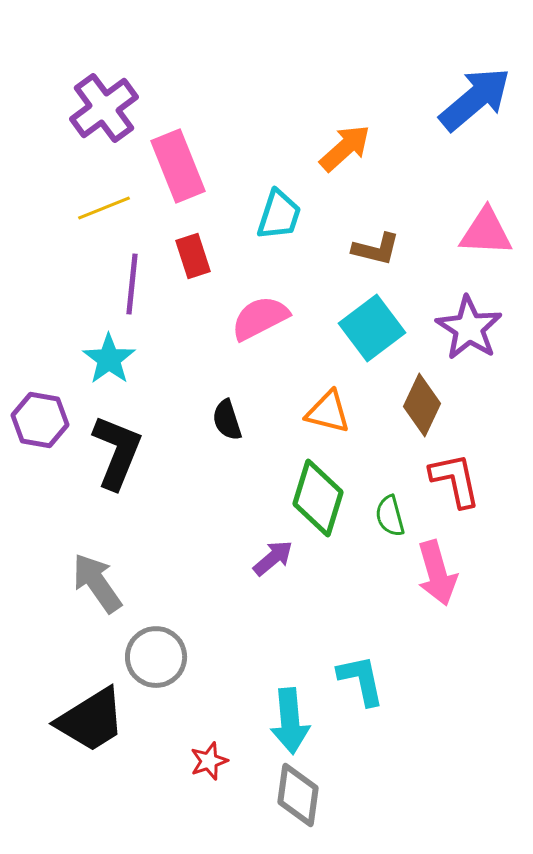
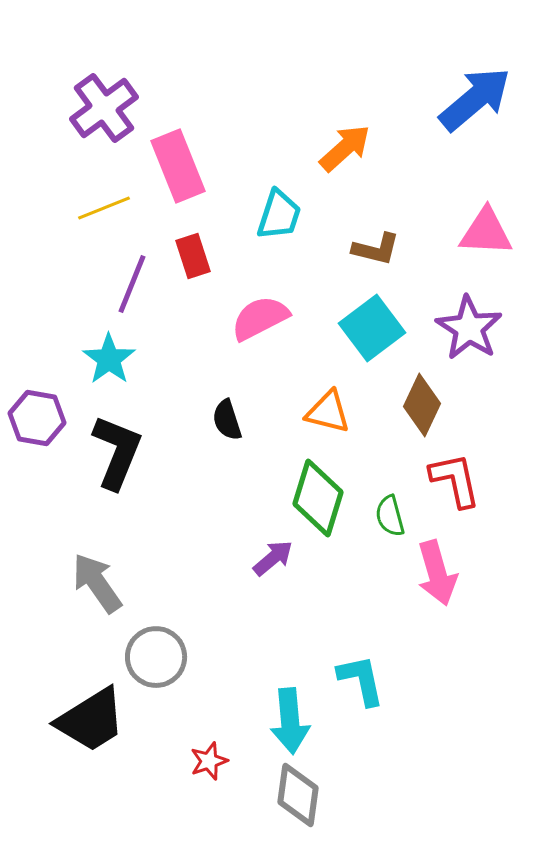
purple line: rotated 16 degrees clockwise
purple hexagon: moved 3 px left, 2 px up
